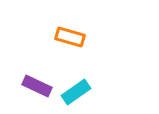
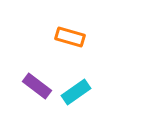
purple rectangle: rotated 12 degrees clockwise
